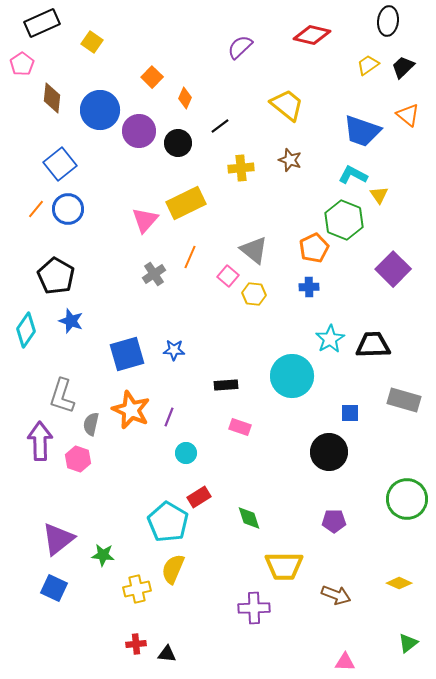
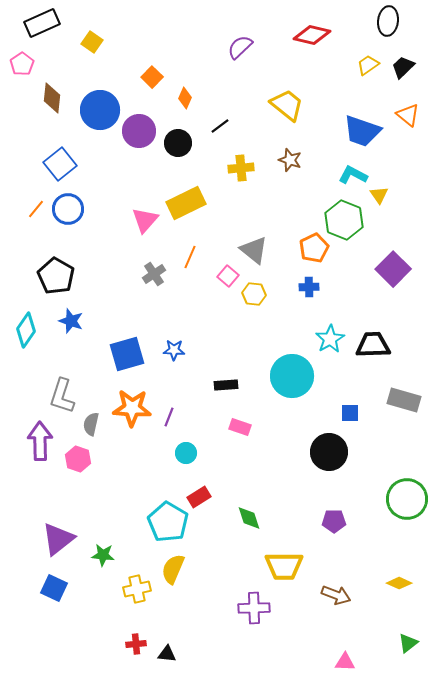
orange star at (131, 410): moved 1 px right, 2 px up; rotated 21 degrees counterclockwise
